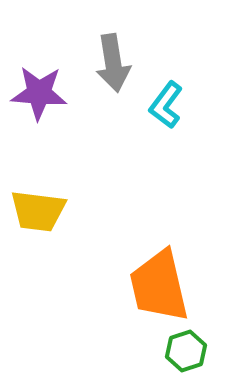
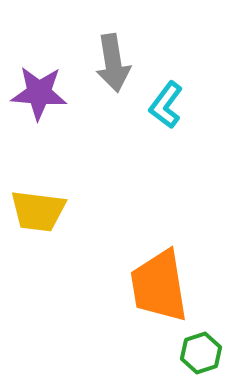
orange trapezoid: rotated 4 degrees clockwise
green hexagon: moved 15 px right, 2 px down
